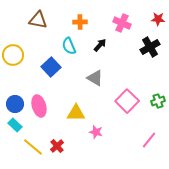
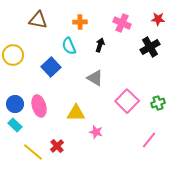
black arrow: rotated 24 degrees counterclockwise
green cross: moved 2 px down
yellow line: moved 5 px down
